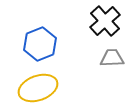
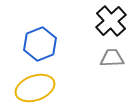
black cross: moved 6 px right
yellow ellipse: moved 3 px left
